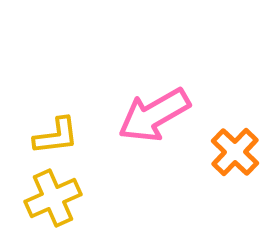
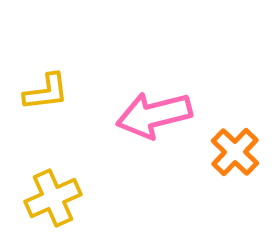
pink arrow: rotated 16 degrees clockwise
yellow L-shape: moved 10 px left, 44 px up
